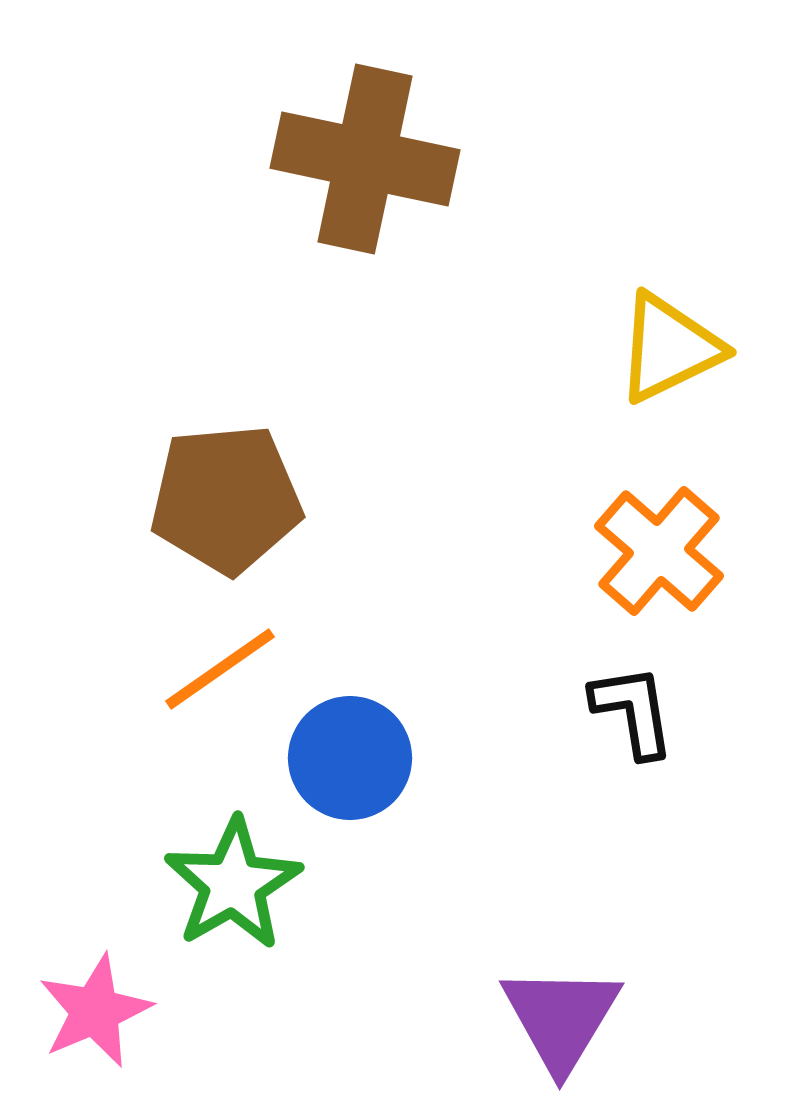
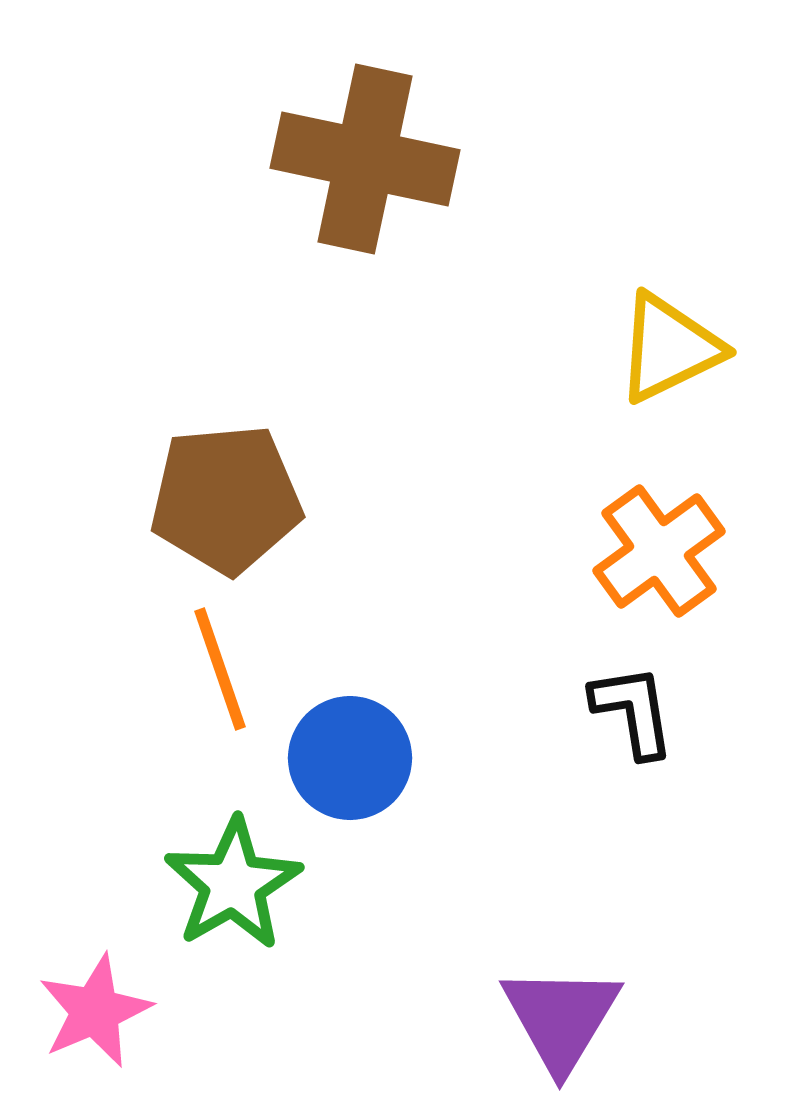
orange cross: rotated 13 degrees clockwise
orange line: rotated 74 degrees counterclockwise
